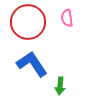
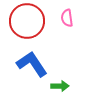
red circle: moved 1 px left, 1 px up
green arrow: rotated 96 degrees counterclockwise
